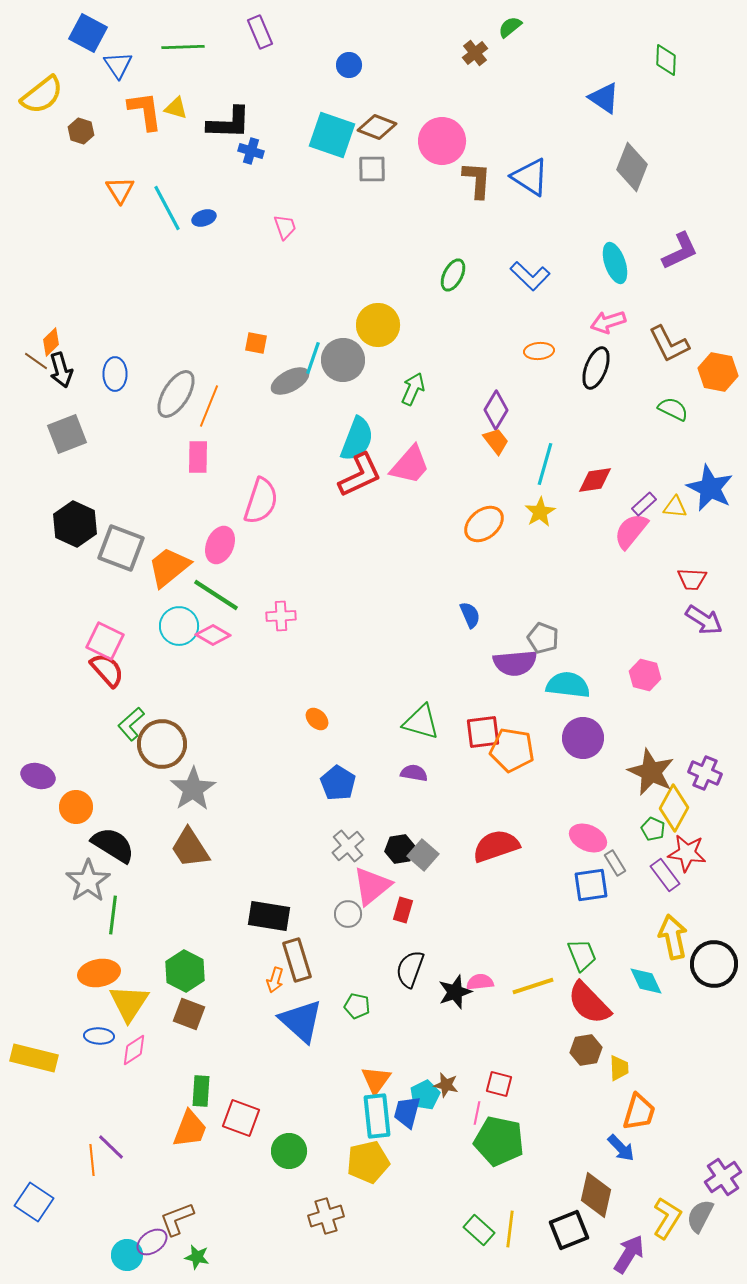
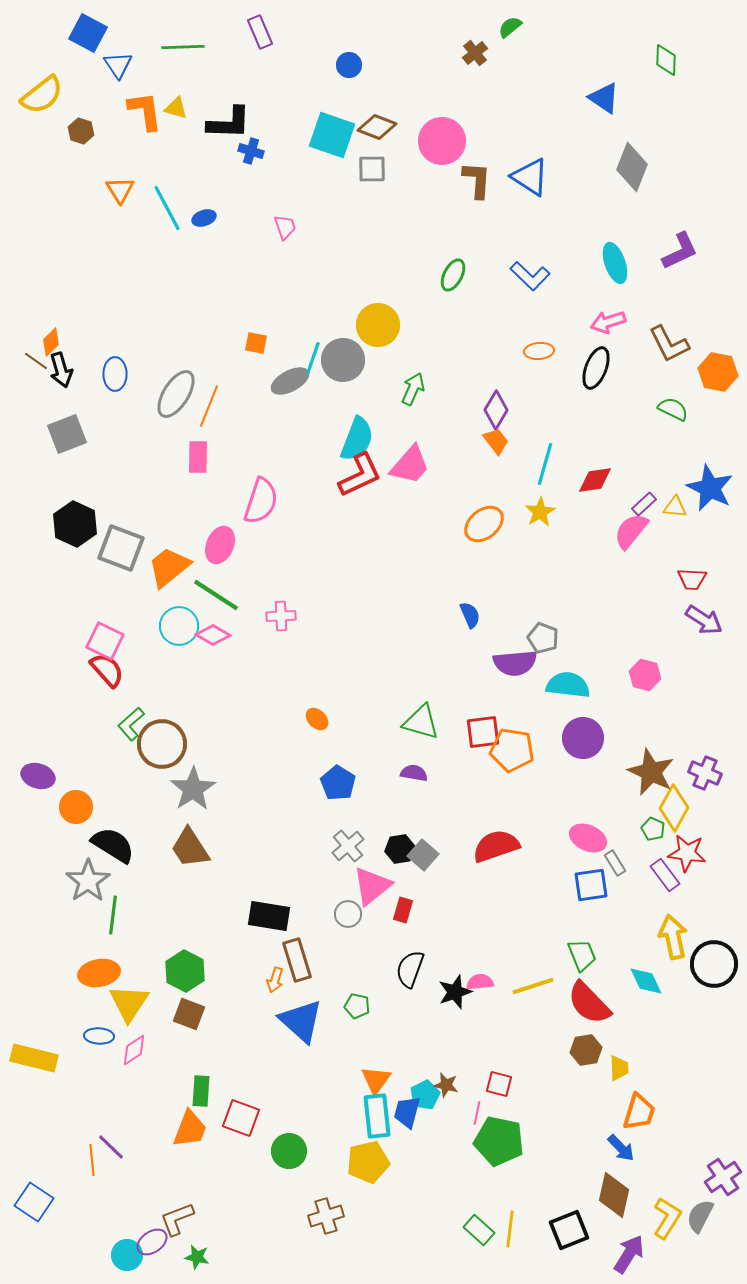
brown diamond at (596, 1195): moved 18 px right
